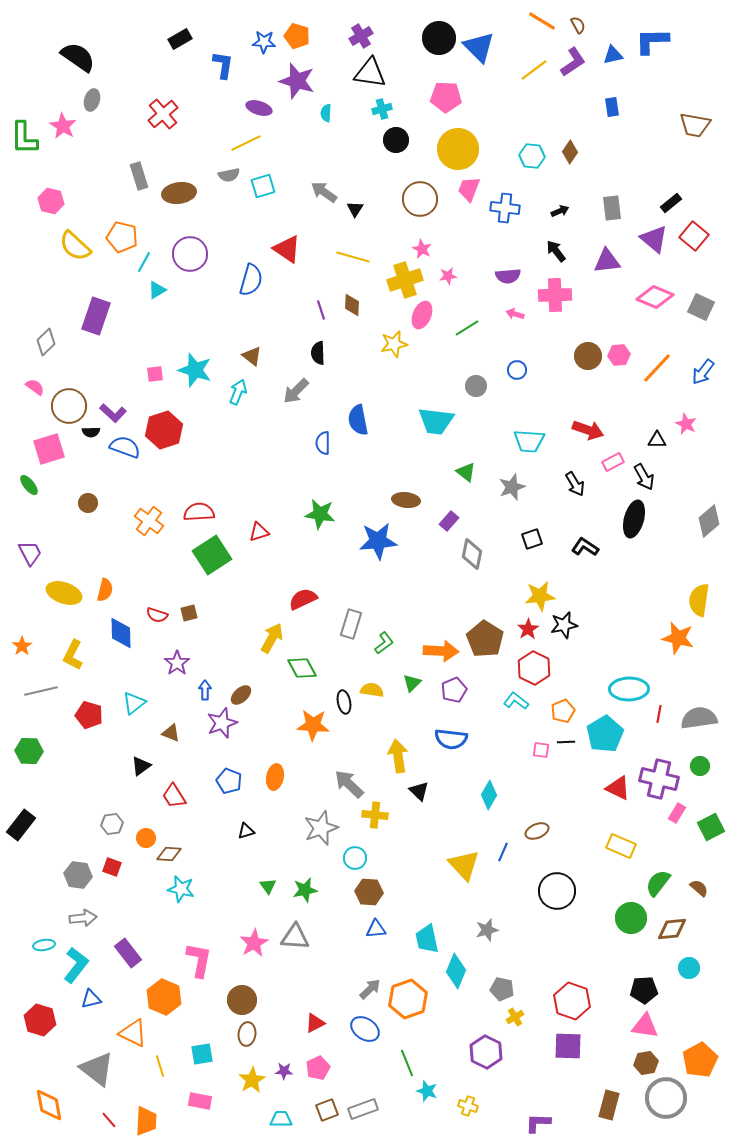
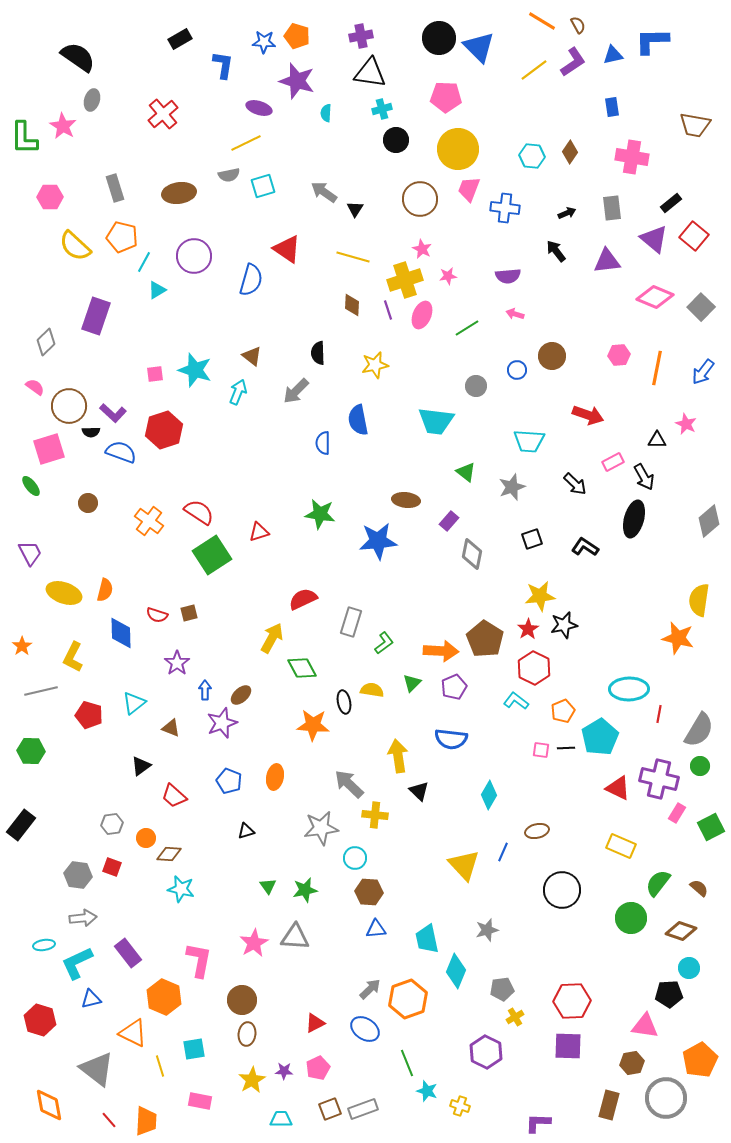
purple cross at (361, 36): rotated 20 degrees clockwise
gray rectangle at (139, 176): moved 24 px left, 12 px down
pink hexagon at (51, 201): moved 1 px left, 4 px up; rotated 15 degrees counterclockwise
black arrow at (560, 211): moved 7 px right, 2 px down
purple circle at (190, 254): moved 4 px right, 2 px down
pink cross at (555, 295): moved 77 px right, 138 px up; rotated 12 degrees clockwise
gray square at (701, 307): rotated 20 degrees clockwise
purple line at (321, 310): moved 67 px right
yellow star at (394, 344): moved 19 px left, 21 px down
brown circle at (588, 356): moved 36 px left
orange line at (657, 368): rotated 32 degrees counterclockwise
red arrow at (588, 430): moved 15 px up
blue semicircle at (125, 447): moved 4 px left, 5 px down
black arrow at (575, 484): rotated 15 degrees counterclockwise
green ellipse at (29, 485): moved 2 px right, 1 px down
red semicircle at (199, 512): rotated 36 degrees clockwise
gray rectangle at (351, 624): moved 2 px up
yellow L-shape at (73, 655): moved 2 px down
purple pentagon at (454, 690): moved 3 px up
gray semicircle at (699, 718): moved 12 px down; rotated 129 degrees clockwise
brown triangle at (171, 733): moved 5 px up
cyan pentagon at (605, 734): moved 5 px left, 3 px down
black line at (566, 742): moved 6 px down
green hexagon at (29, 751): moved 2 px right
red trapezoid at (174, 796): rotated 16 degrees counterclockwise
gray star at (321, 828): rotated 12 degrees clockwise
brown ellipse at (537, 831): rotated 10 degrees clockwise
black circle at (557, 891): moved 5 px right, 1 px up
brown diamond at (672, 929): moved 9 px right, 2 px down; rotated 24 degrees clockwise
cyan L-shape at (76, 965): moved 1 px right, 2 px up; rotated 153 degrees counterclockwise
gray pentagon at (502, 989): rotated 20 degrees counterclockwise
black pentagon at (644, 990): moved 25 px right, 4 px down
red hexagon at (572, 1001): rotated 21 degrees counterclockwise
cyan square at (202, 1054): moved 8 px left, 5 px up
brown hexagon at (646, 1063): moved 14 px left
yellow cross at (468, 1106): moved 8 px left
brown square at (327, 1110): moved 3 px right, 1 px up
